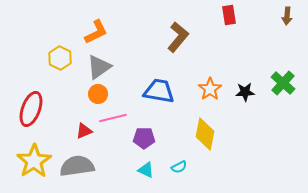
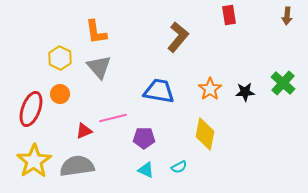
orange L-shape: rotated 108 degrees clockwise
gray triangle: rotated 36 degrees counterclockwise
orange circle: moved 38 px left
